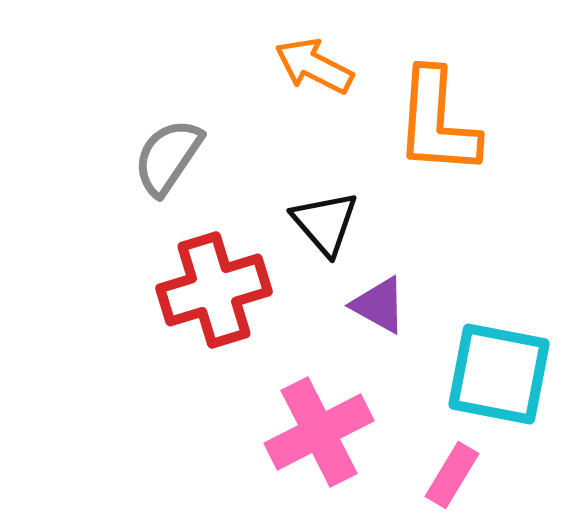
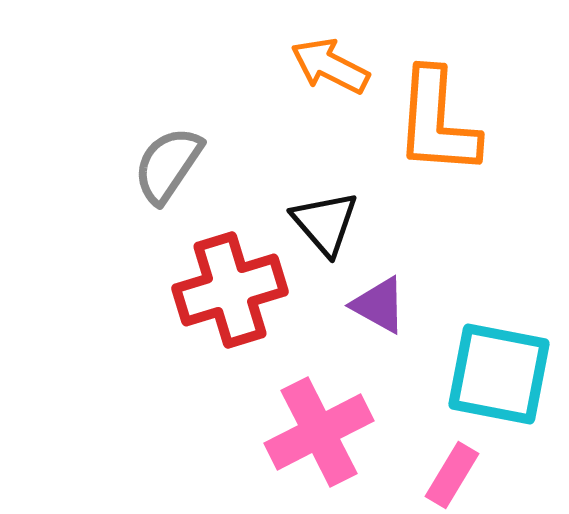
orange arrow: moved 16 px right
gray semicircle: moved 8 px down
red cross: moved 16 px right
